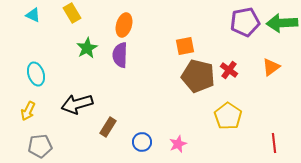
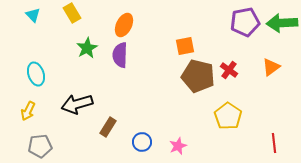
cyan triangle: rotated 21 degrees clockwise
orange ellipse: rotated 10 degrees clockwise
pink star: moved 2 px down
